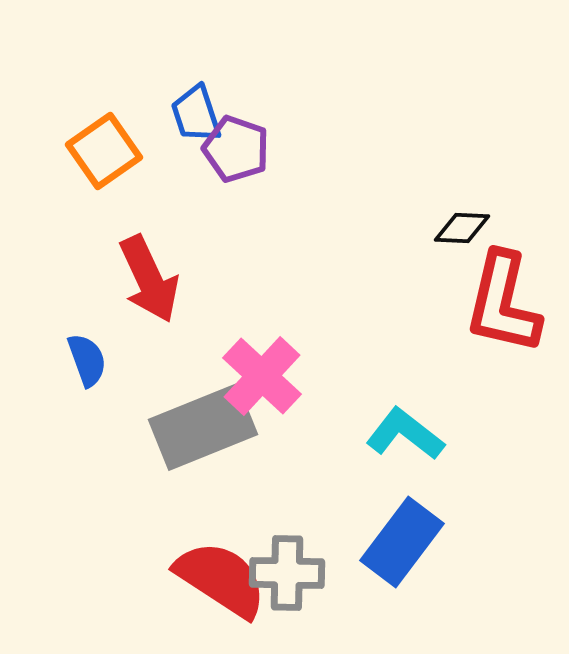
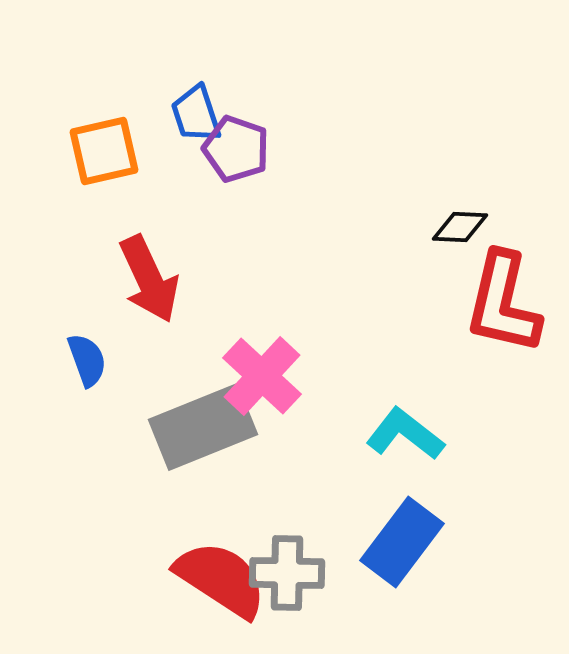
orange square: rotated 22 degrees clockwise
black diamond: moved 2 px left, 1 px up
